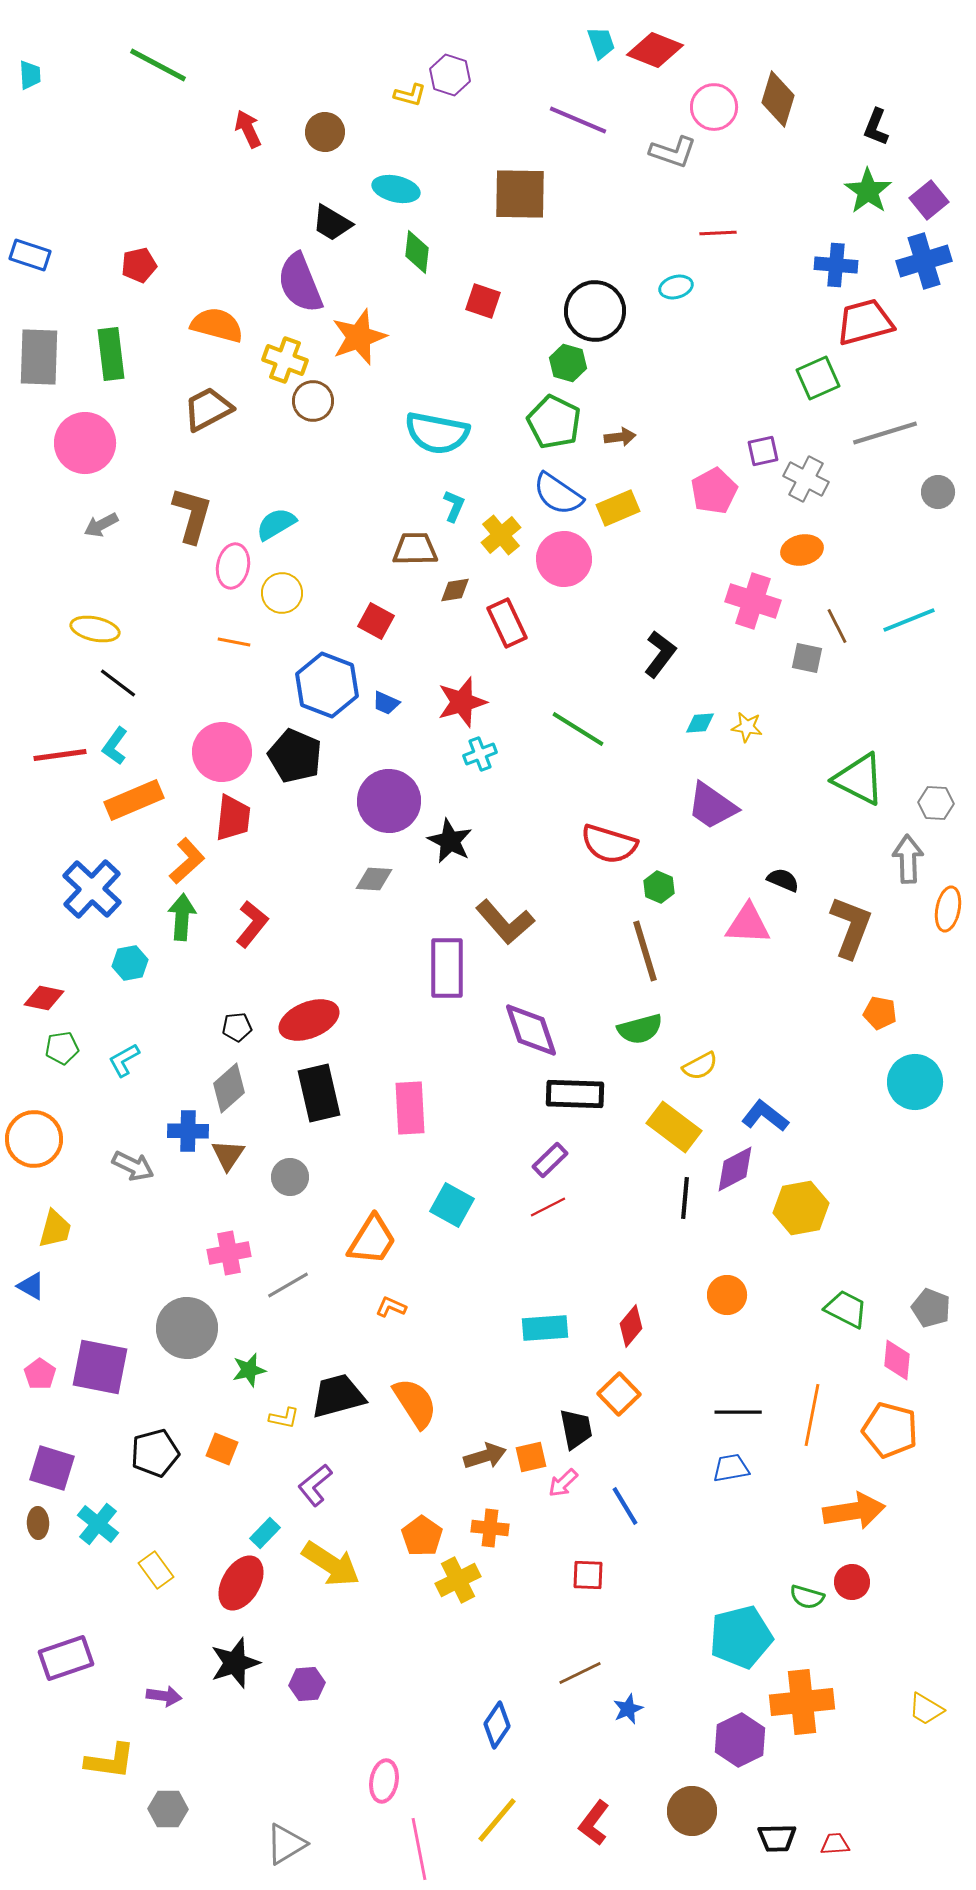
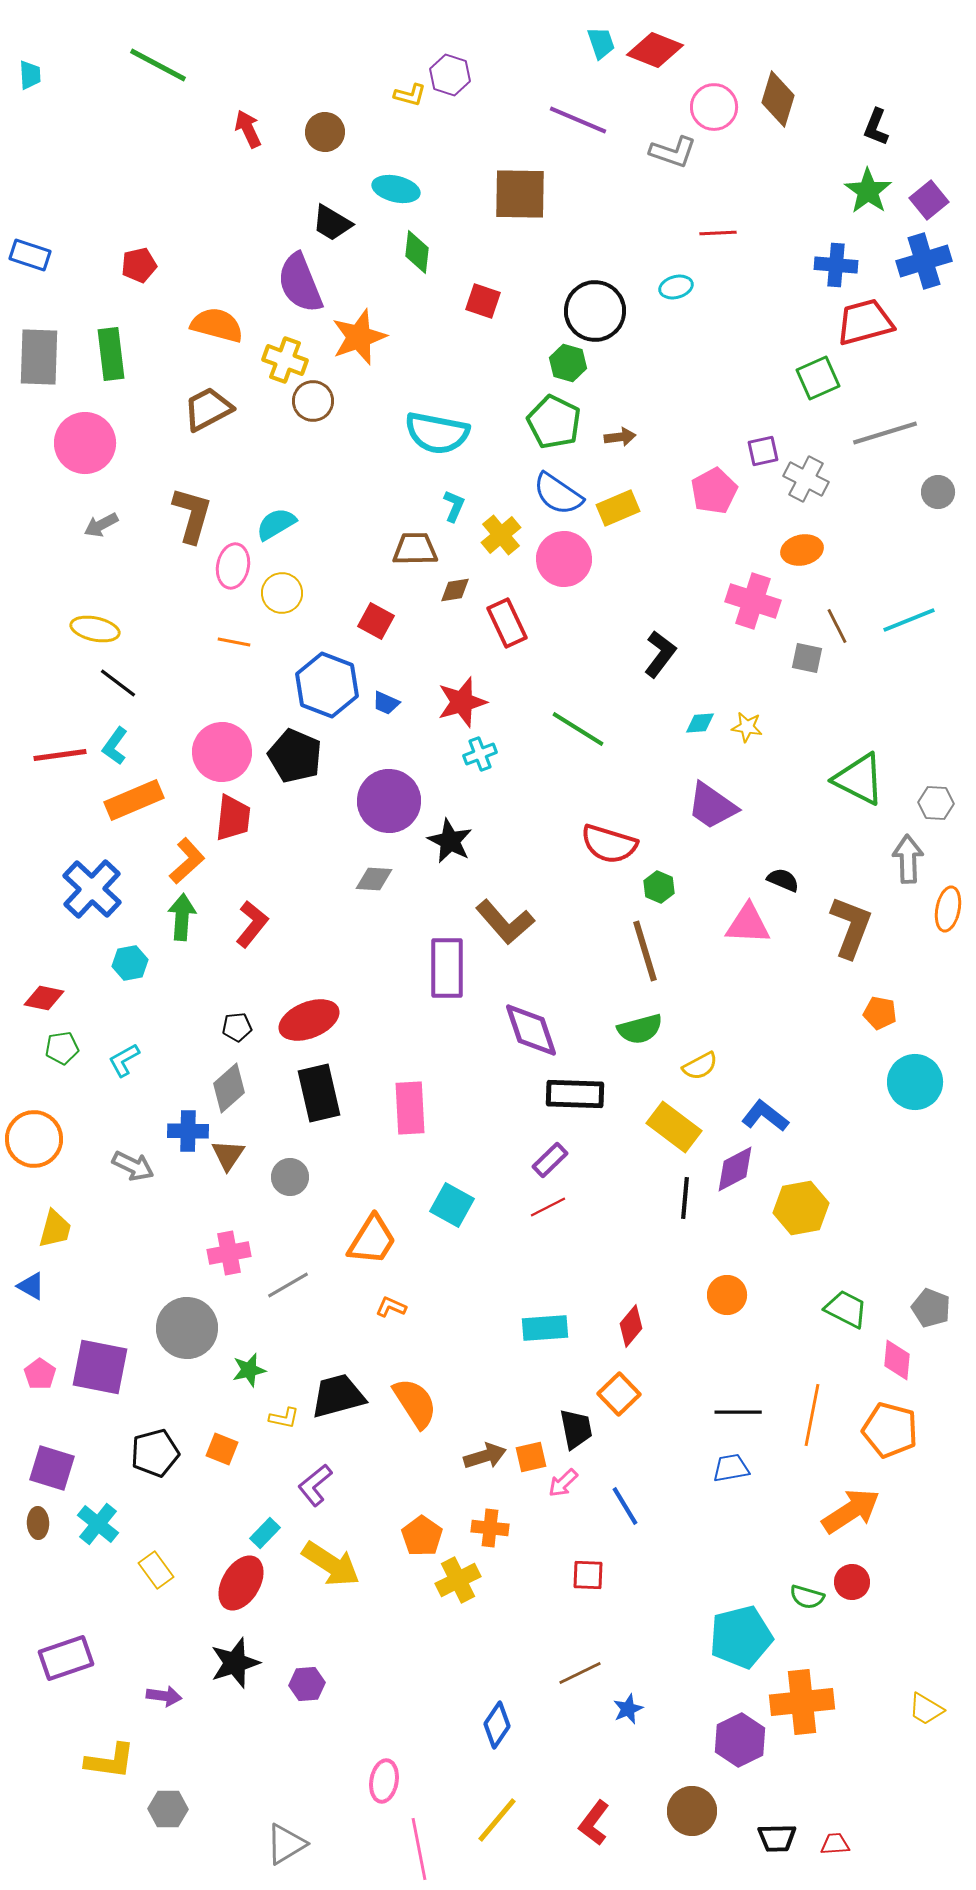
orange arrow at (854, 1511): moved 3 px left; rotated 24 degrees counterclockwise
